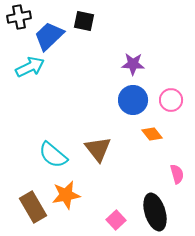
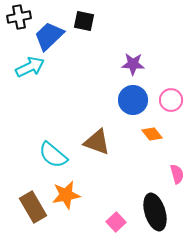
brown triangle: moved 1 px left, 7 px up; rotated 32 degrees counterclockwise
pink square: moved 2 px down
